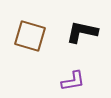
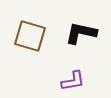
black L-shape: moved 1 px left, 1 px down
